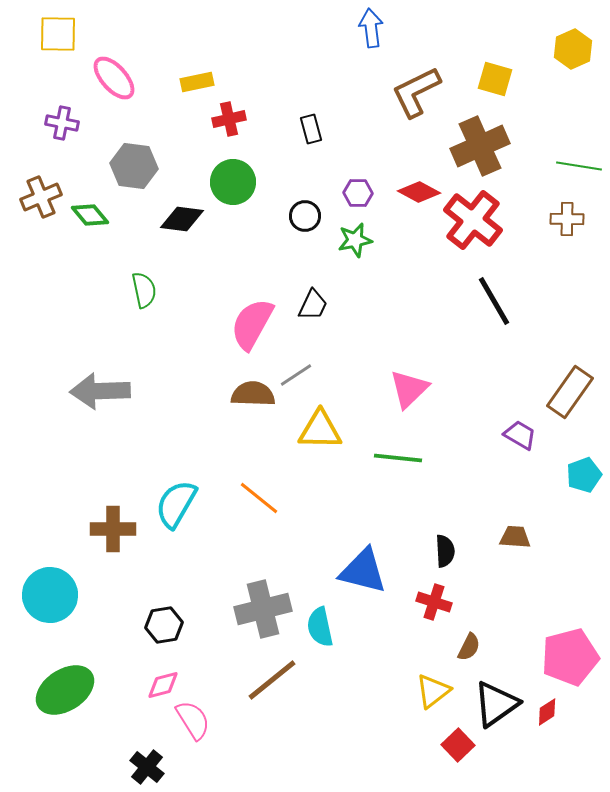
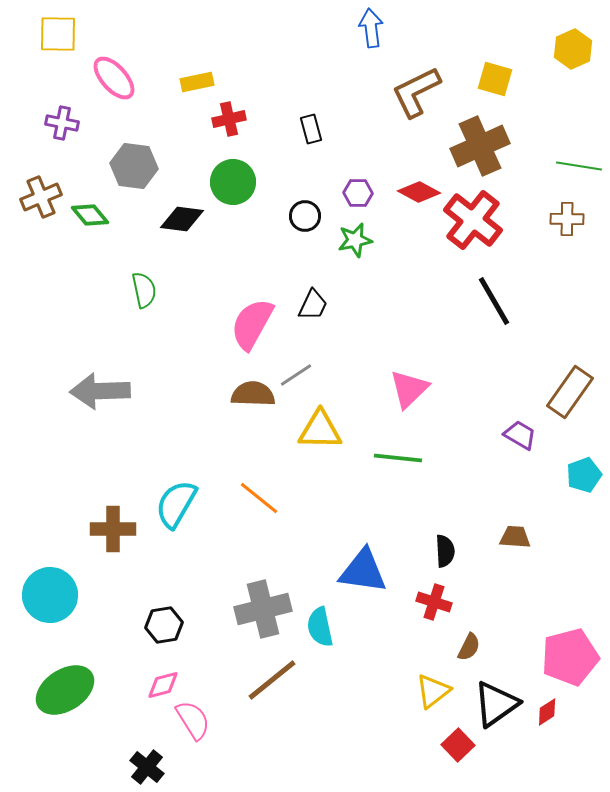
blue triangle at (363, 571): rotated 6 degrees counterclockwise
